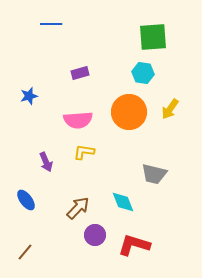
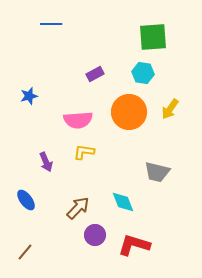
purple rectangle: moved 15 px right, 1 px down; rotated 12 degrees counterclockwise
gray trapezoid: moved 3 px right, 2 px up
